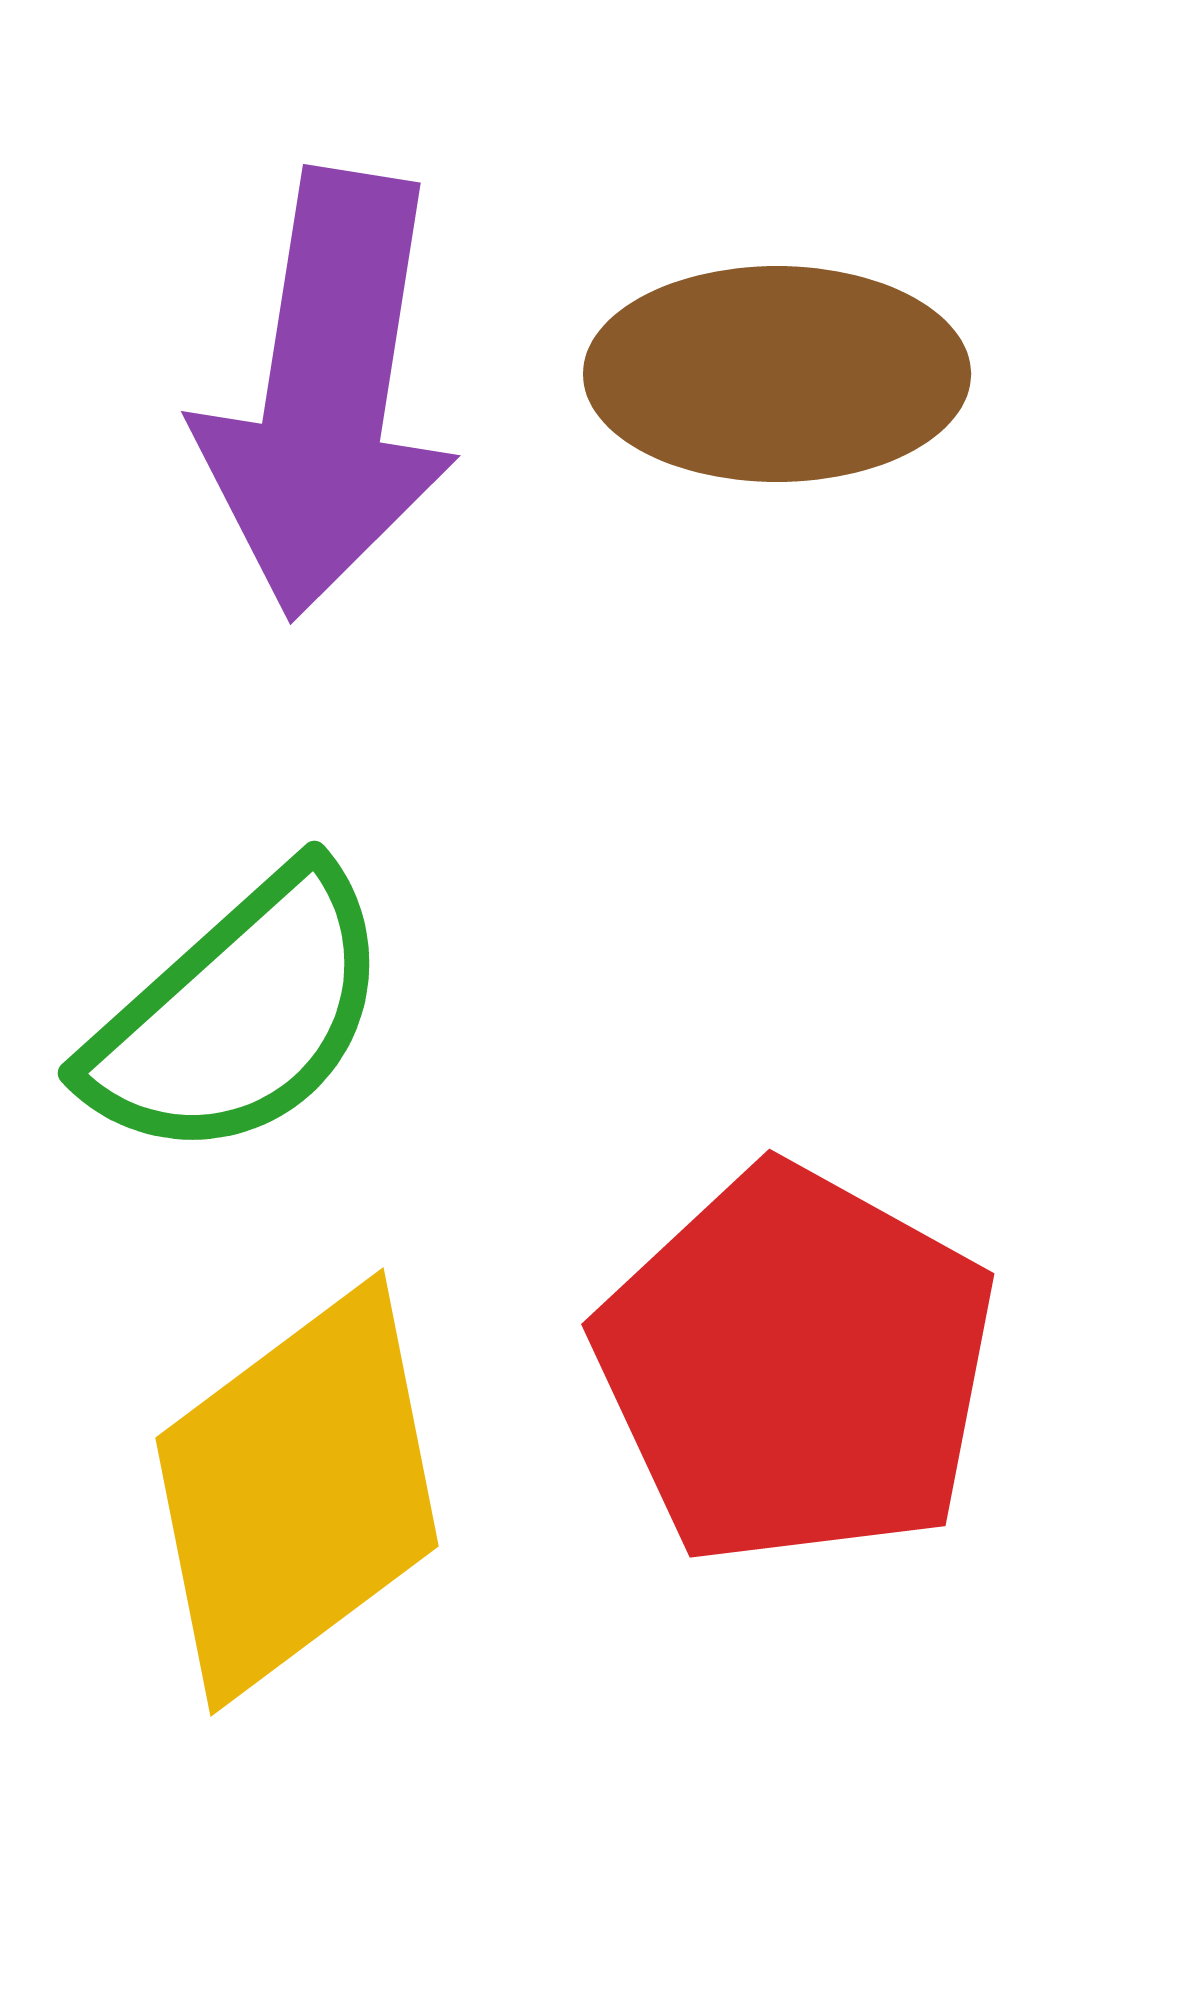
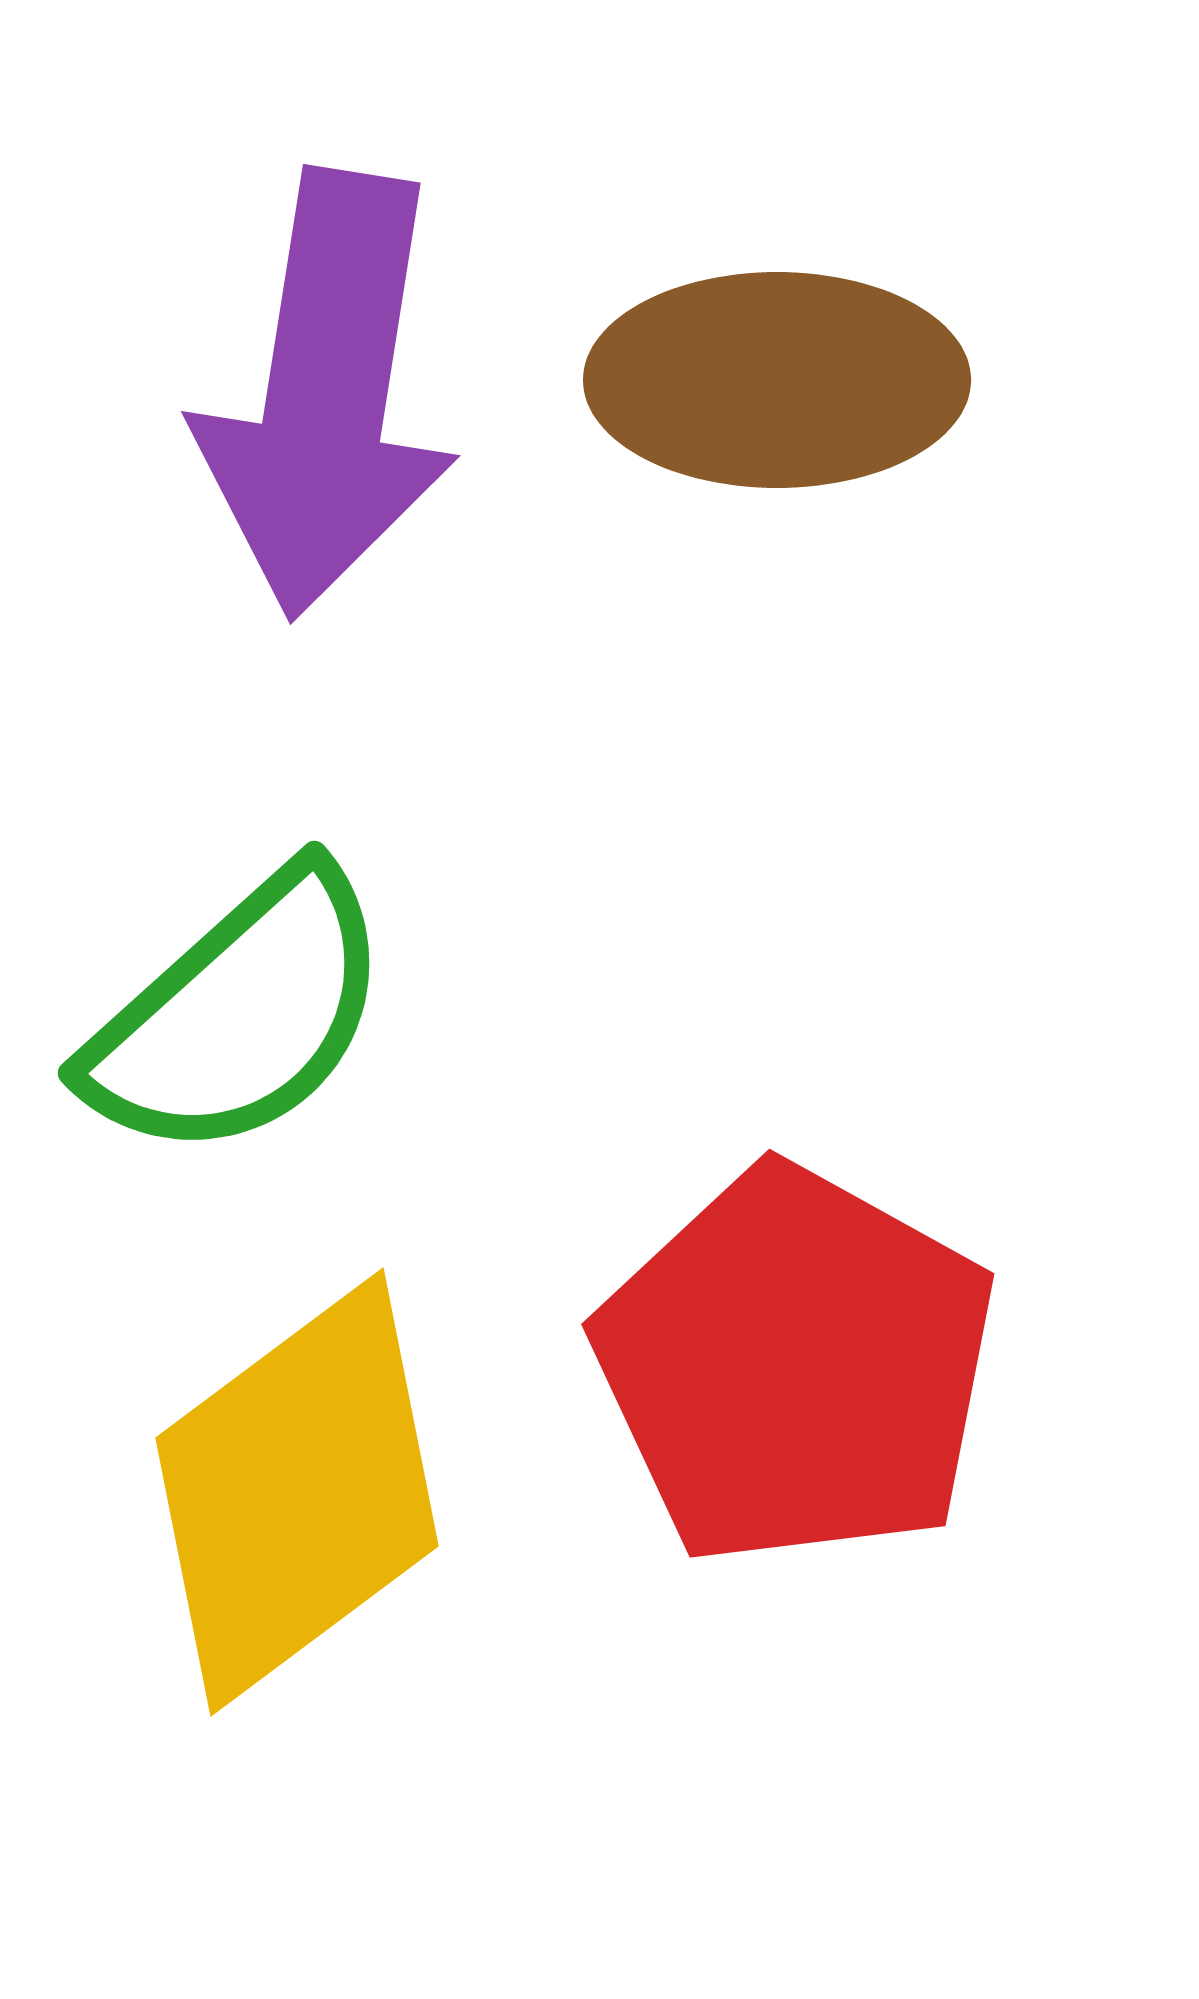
brown ellipse: moved 6 px down
